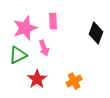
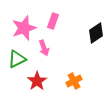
pink rectangle: rotated 21 degrees clockwise
pink star: moved 1 px left
black diamond: rotated 35 degrees clockwise
green triangle: moved 1 px left, 4 px down
red star: moved 2 px down
